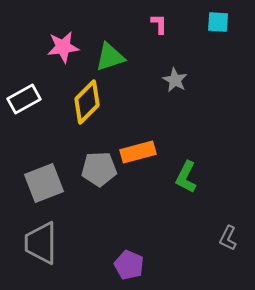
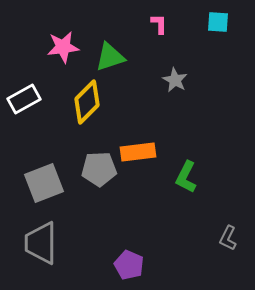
orange rectangle: rotated 8 degrees clockwise
